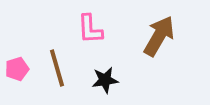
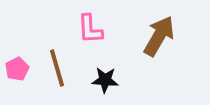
pink pentagon: rotated 10 degrees counterclockwise
black star: rotated 12 degrees clockwise
